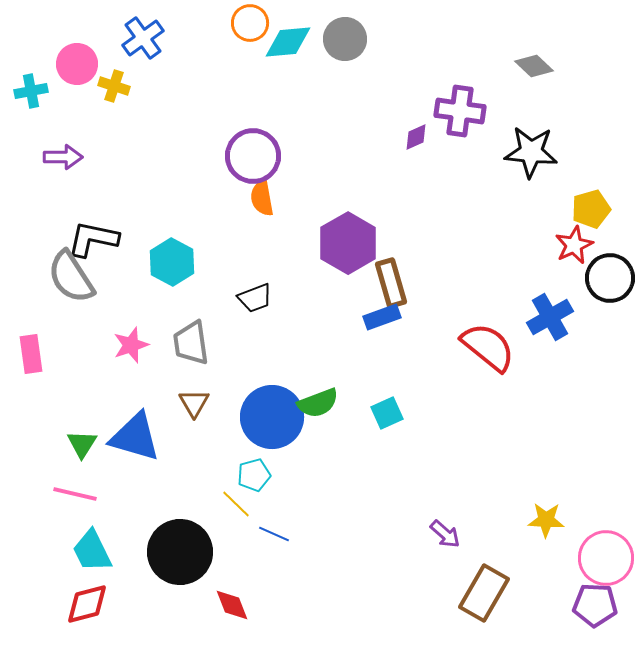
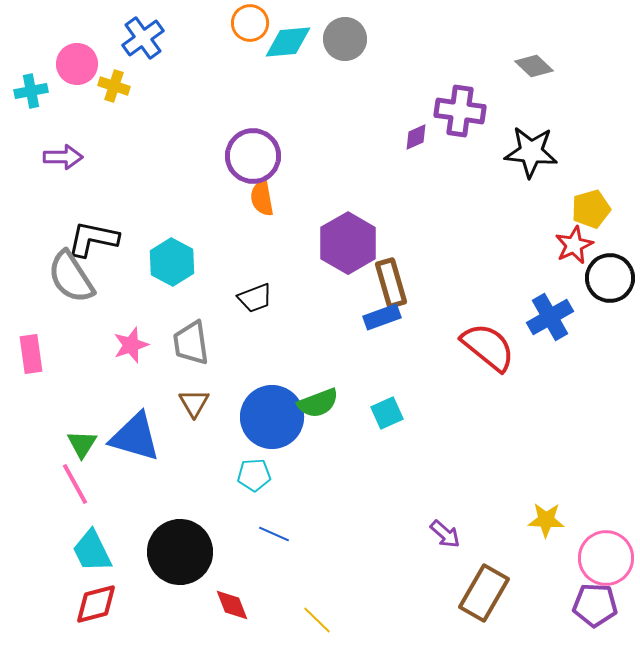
cyan pentagon at (254, 475): rotated 12 degrees clockwise
pink line at (75, 494): moved 10 px up; rotated 48 degrees clockwise
yellow line at (236, 504): moved 81 px right, 116 px down
red diamond at (87, 604): moved 9 px right
